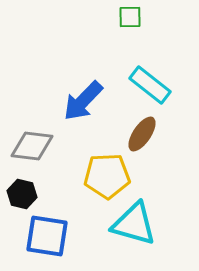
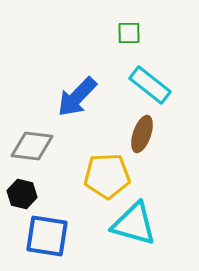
green square: moved 1 px left, 16 px down
blue arrow: moved 6 px left, 4 px up
brown ellipse: rotated 15 degrees counterclockwise
